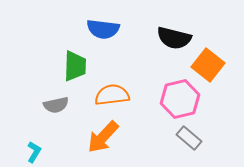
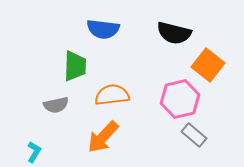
black semicircle: moved 5 px up
gray rectangle: moved 5 px right, 3 px up
